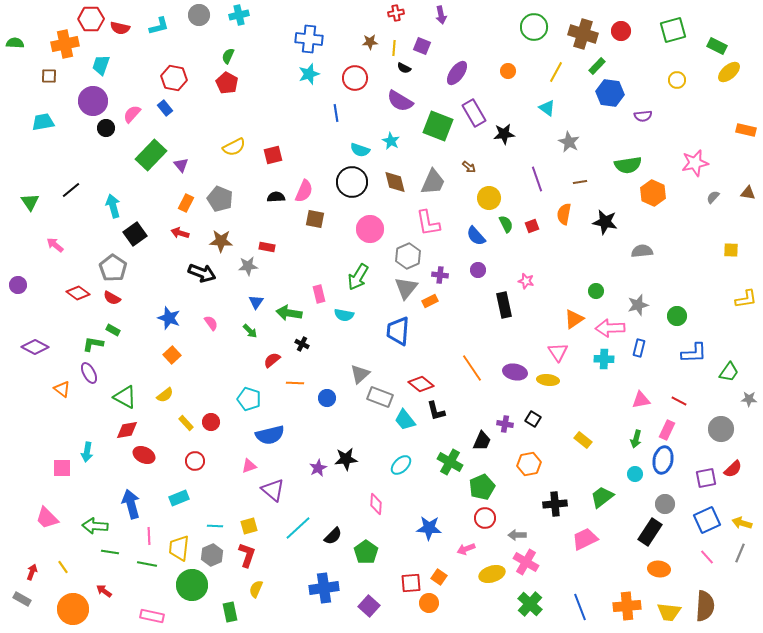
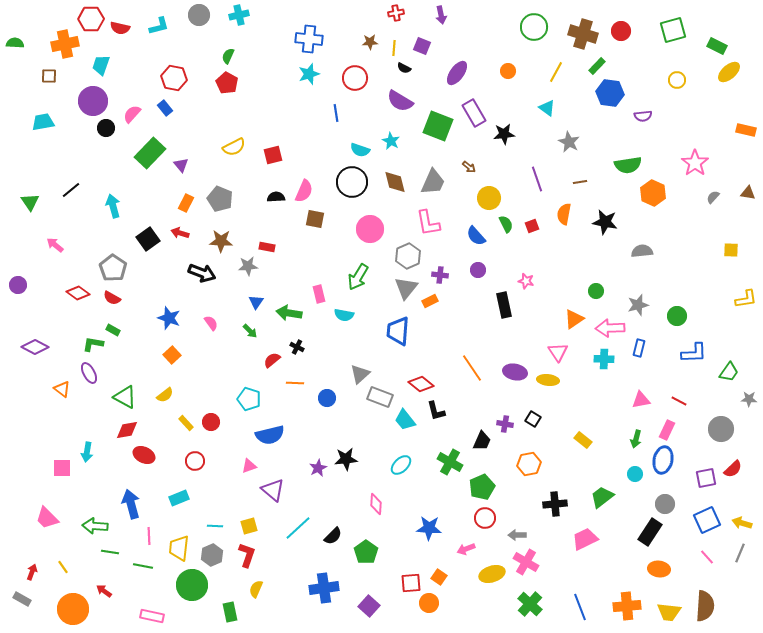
green rectangle at (151, 155): moved 1 px left, 2 px up
pink star at (695, 163): rotated 24 degrees counterclockwise
black square at (135, 234): moved 13 px right, 5 px down
black cross at (302, 344): moved 5 px left, 3 px down
green line at (147, 564): moved 4 px left, 2 px down
